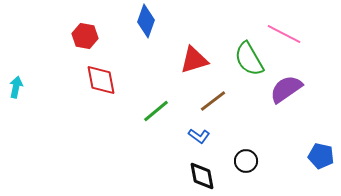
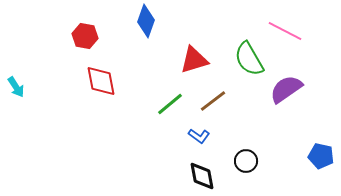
pink line: moved 1 px right, 3 px up
red diamond: moved 1 px down
cyan arrow: rotated 135 degrees clockwise
green line: moved 14 px right, 7 px up
